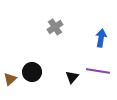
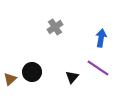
purple line: moved 3 px up; rotated 25 degrees clockwise
